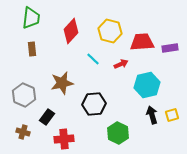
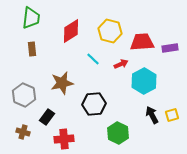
red diamond: rotated 15 degrees clockwise
cyan hexagon: moved 3 px left, 4 px up; rotated 15 degrees counterclockwise
black arrow: rotated 12 degrees counterclockwise
